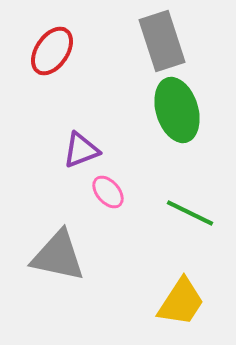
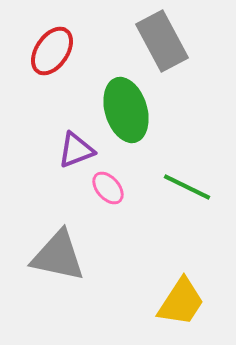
gray rectangle: rotated 10 degrees counterclockwise
green ellipse: moved 51 px left
purple triangle: moved 5 px left
pink ellipse: moved 4 px up
green line: moved 3 px left, 26 px up
